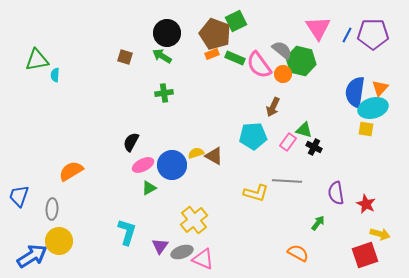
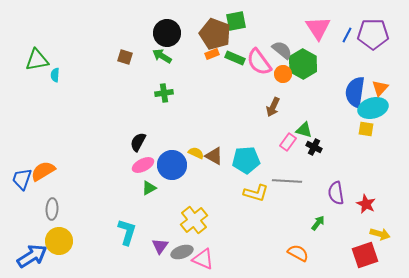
green square at (236, 21): rotated 15 degrees clockwise
green hexagon at (301, 61): moved 2 px right, 3 px down; rotated 16 degrees clockwise
pink semicircle at (259, 65): moved 3 px up
cyan pentagon at (253, 136): moved 7 px left, 24 px down
black semicircle at (131, 142): moved 7 px right
yellow semicircle at (196, 153): rotated 42 degrees clockwise
orange semicircle at (71, 171): moved 28 px left
blue trapezoid at (19, 196): moved 3 px right, 17 px up
